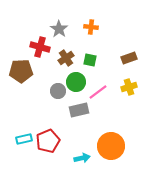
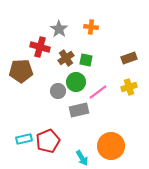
green square: moved 4 px left
cyan arrow: rotated 70 degrees clockwise
